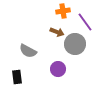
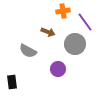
brown arrow: moved 9 px left
black rectangle: moved 5 px left, 5 px down
